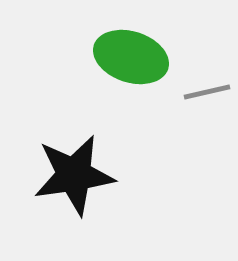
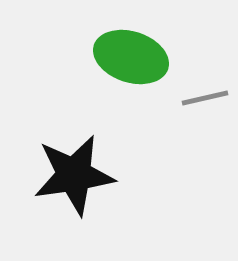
gray line: moved 2 px left, 6 px down
